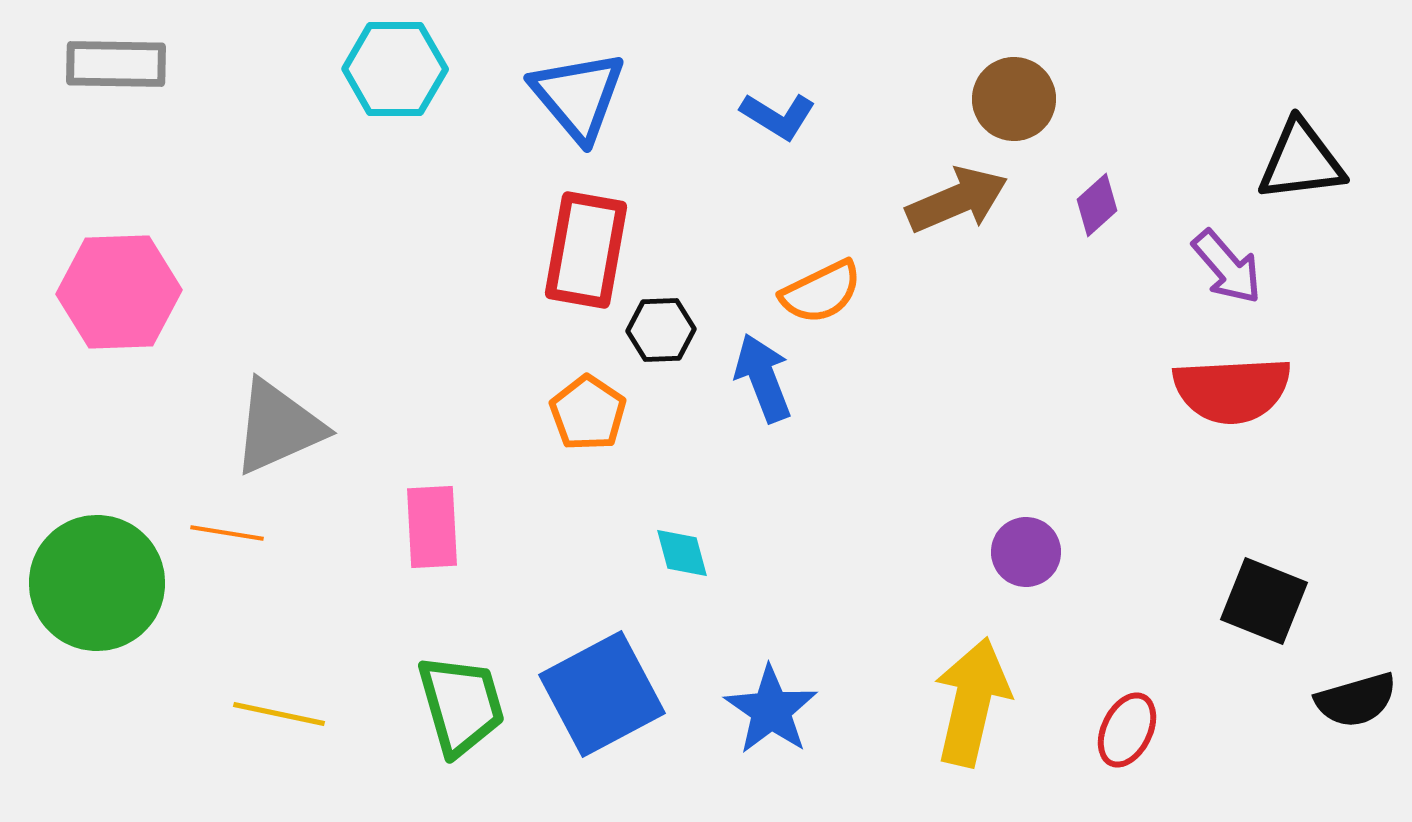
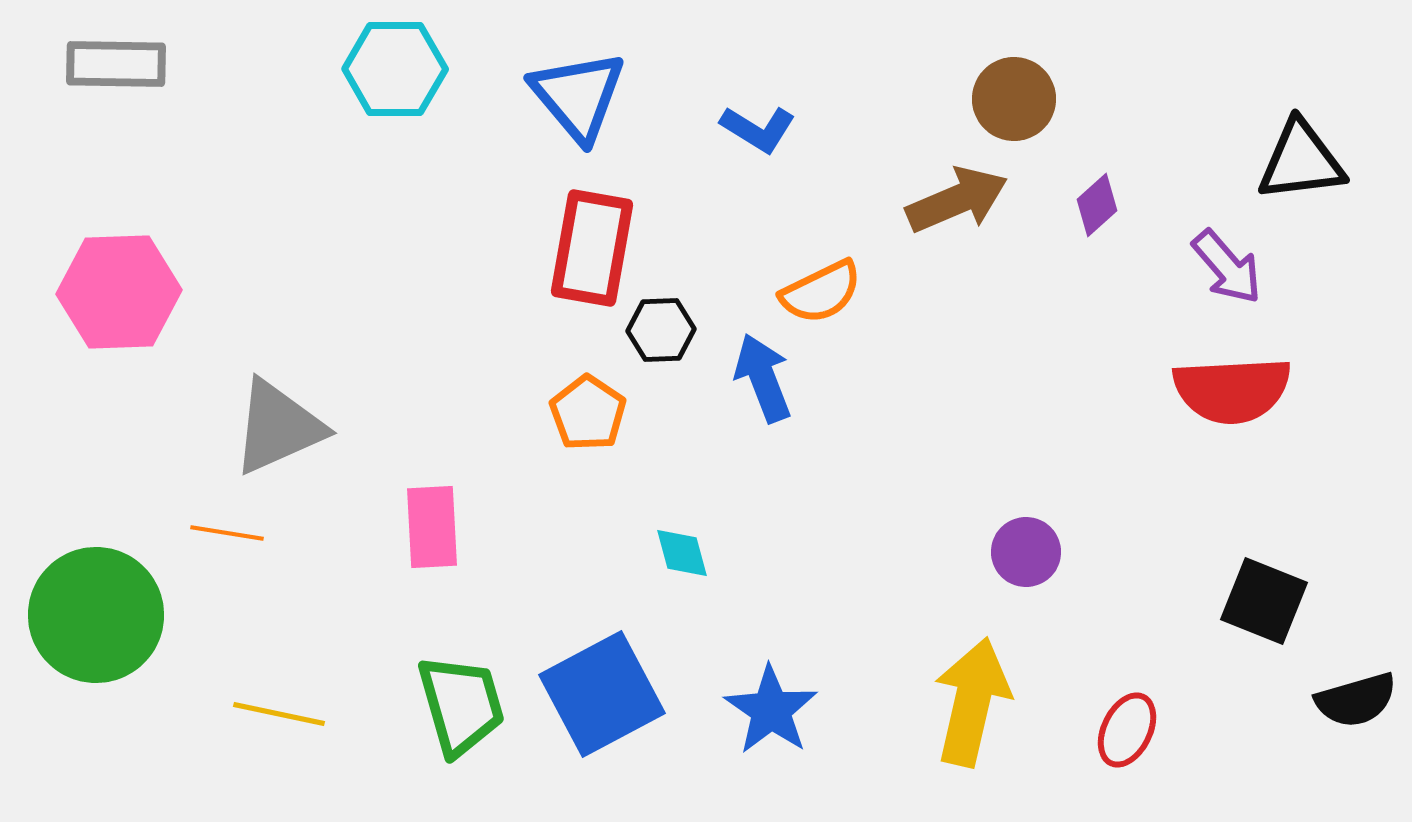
blue L-shape: moved 20 px left, 13 px down
red rectangle: moved 6 px right, 2 px up
green circle: moved 1 px left, 32 px down
